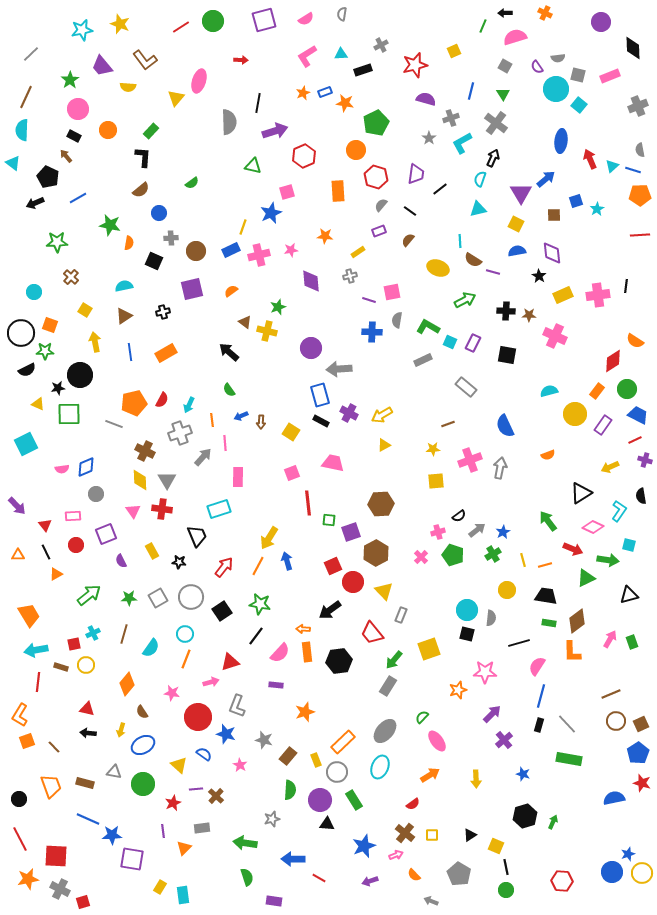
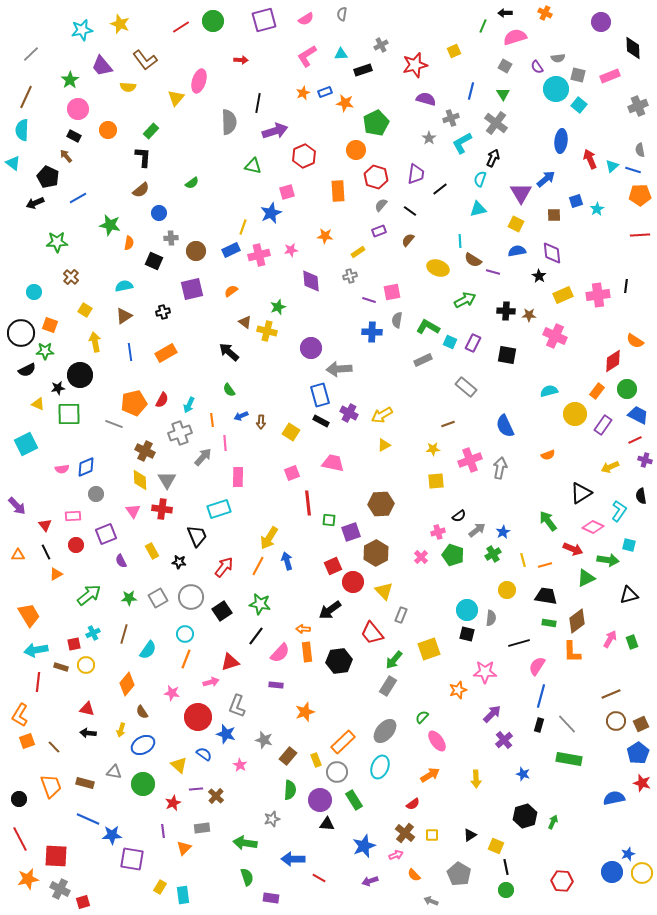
cyan semicircle at (151, 648): moved 3 px left, 2 px down
purple rectangle at (274, 901): moved 3 px left, 3 px up
